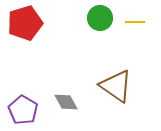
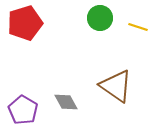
yellow line: moved 3 px right, 5 px down; rotated 18 degrees clockwise
